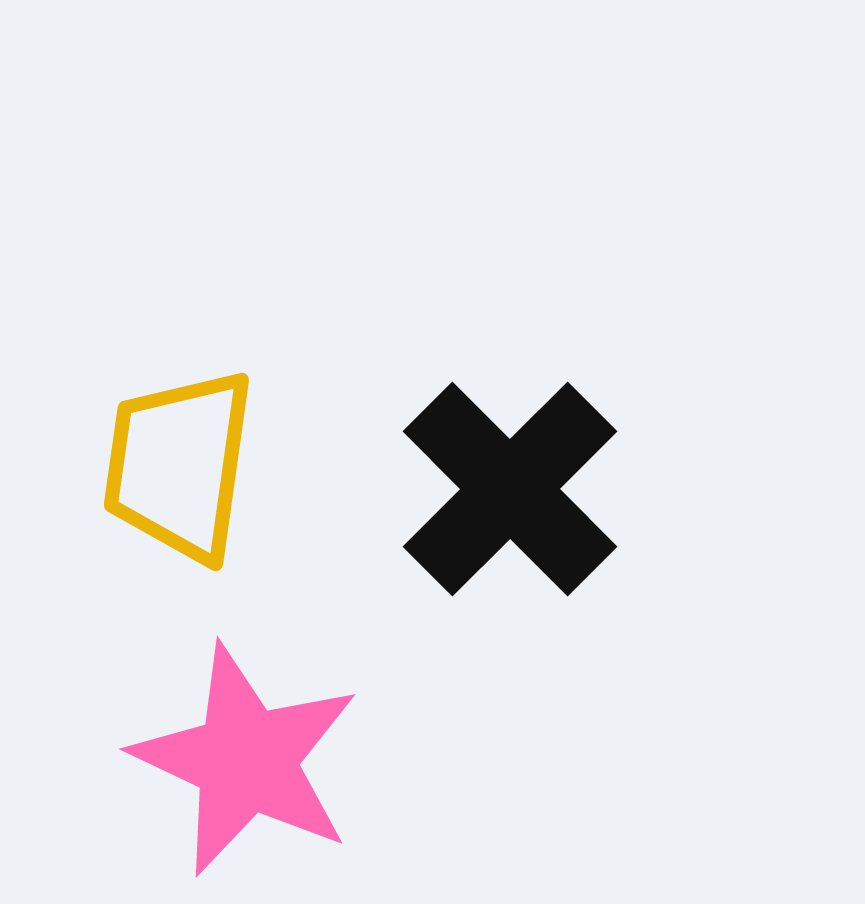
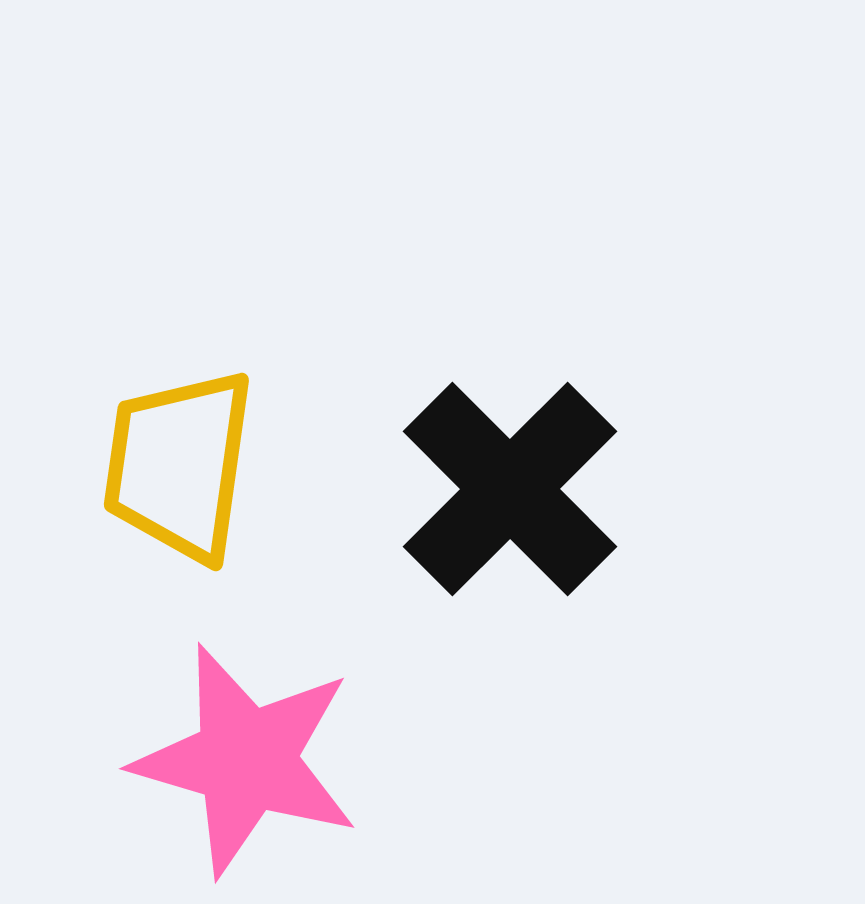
pink star: rotated 9 degrees counterclockwise
